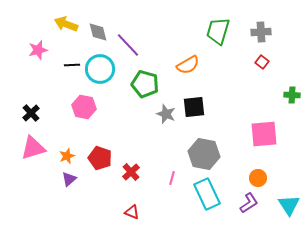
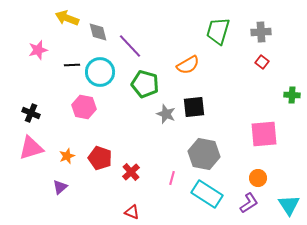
yellow arrow: moved 1 px right, 6 px up
purple line: moved 2 px right, 1 px down
cyan circle: moved 3 px down
black cross: rotated 24 degrees counterclockwise
pink triangle: moved 2 px left
purple triangle: moved 9 px left, 8 px down
cyan rectangle: rotated 32 degrees counterclockwise
